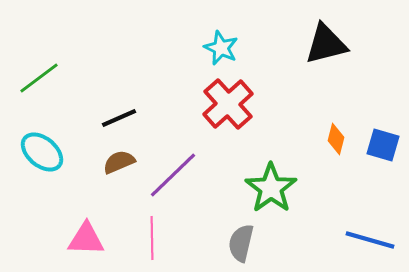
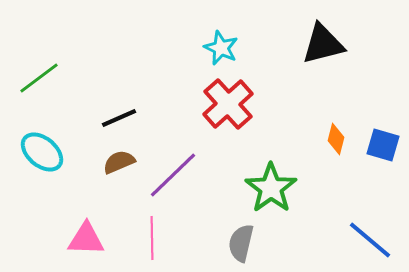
black triangle: moved 3 px left
blue line: rotated 24 degrees clockwise
